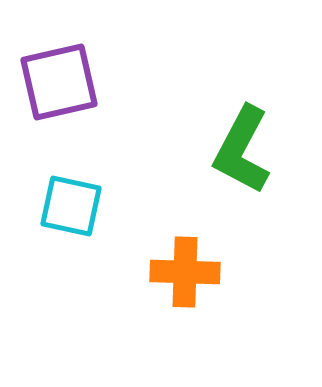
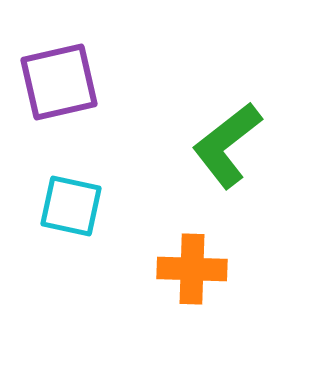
green L-shape: moved 15 px left, 5 px up; rotated 24 degrees clockwise
orange cross: moved 7 px right, 3 px up
